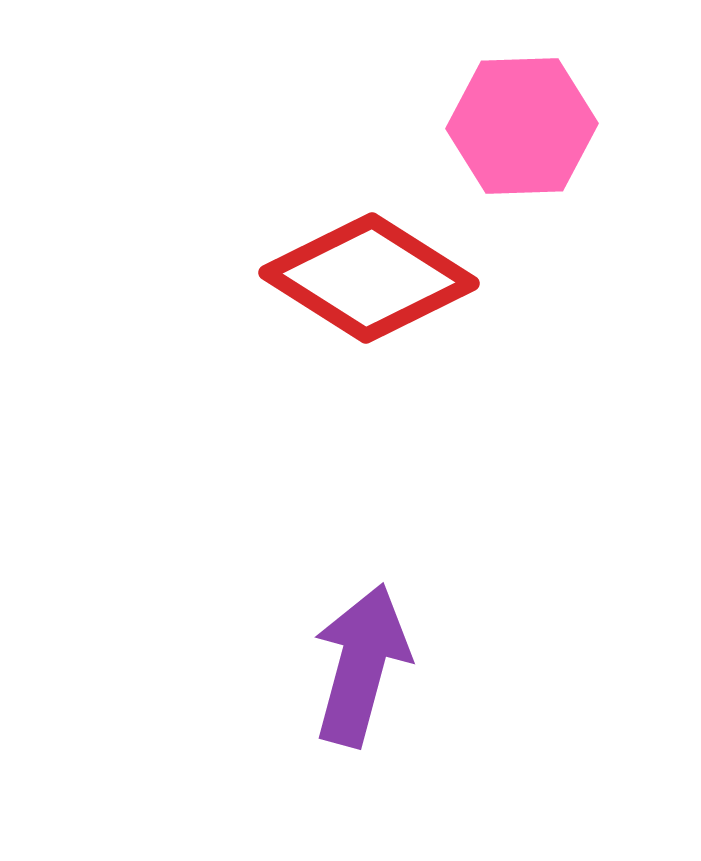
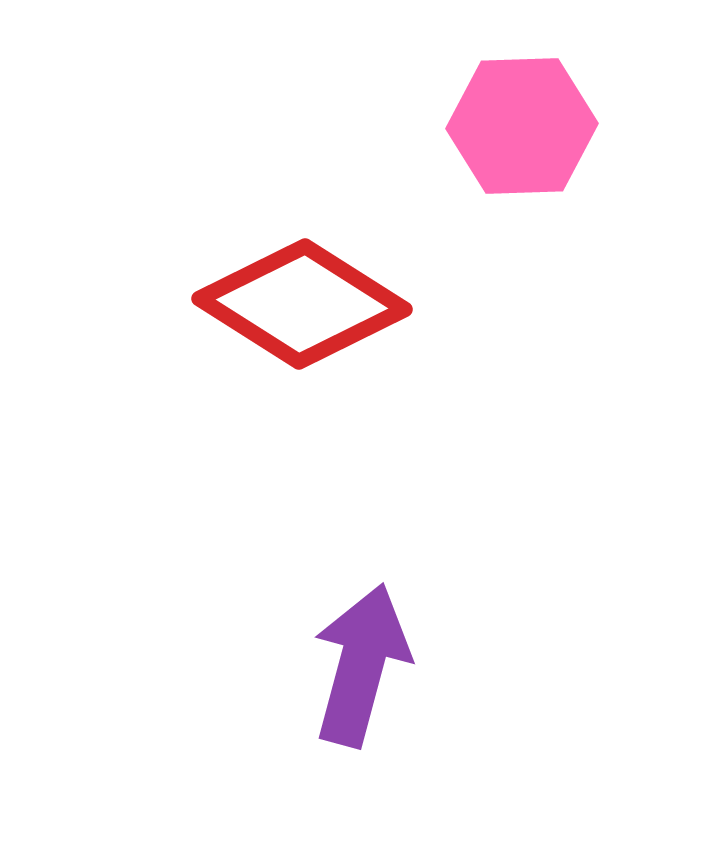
red diamond: moved 67 px left, 26 px down
